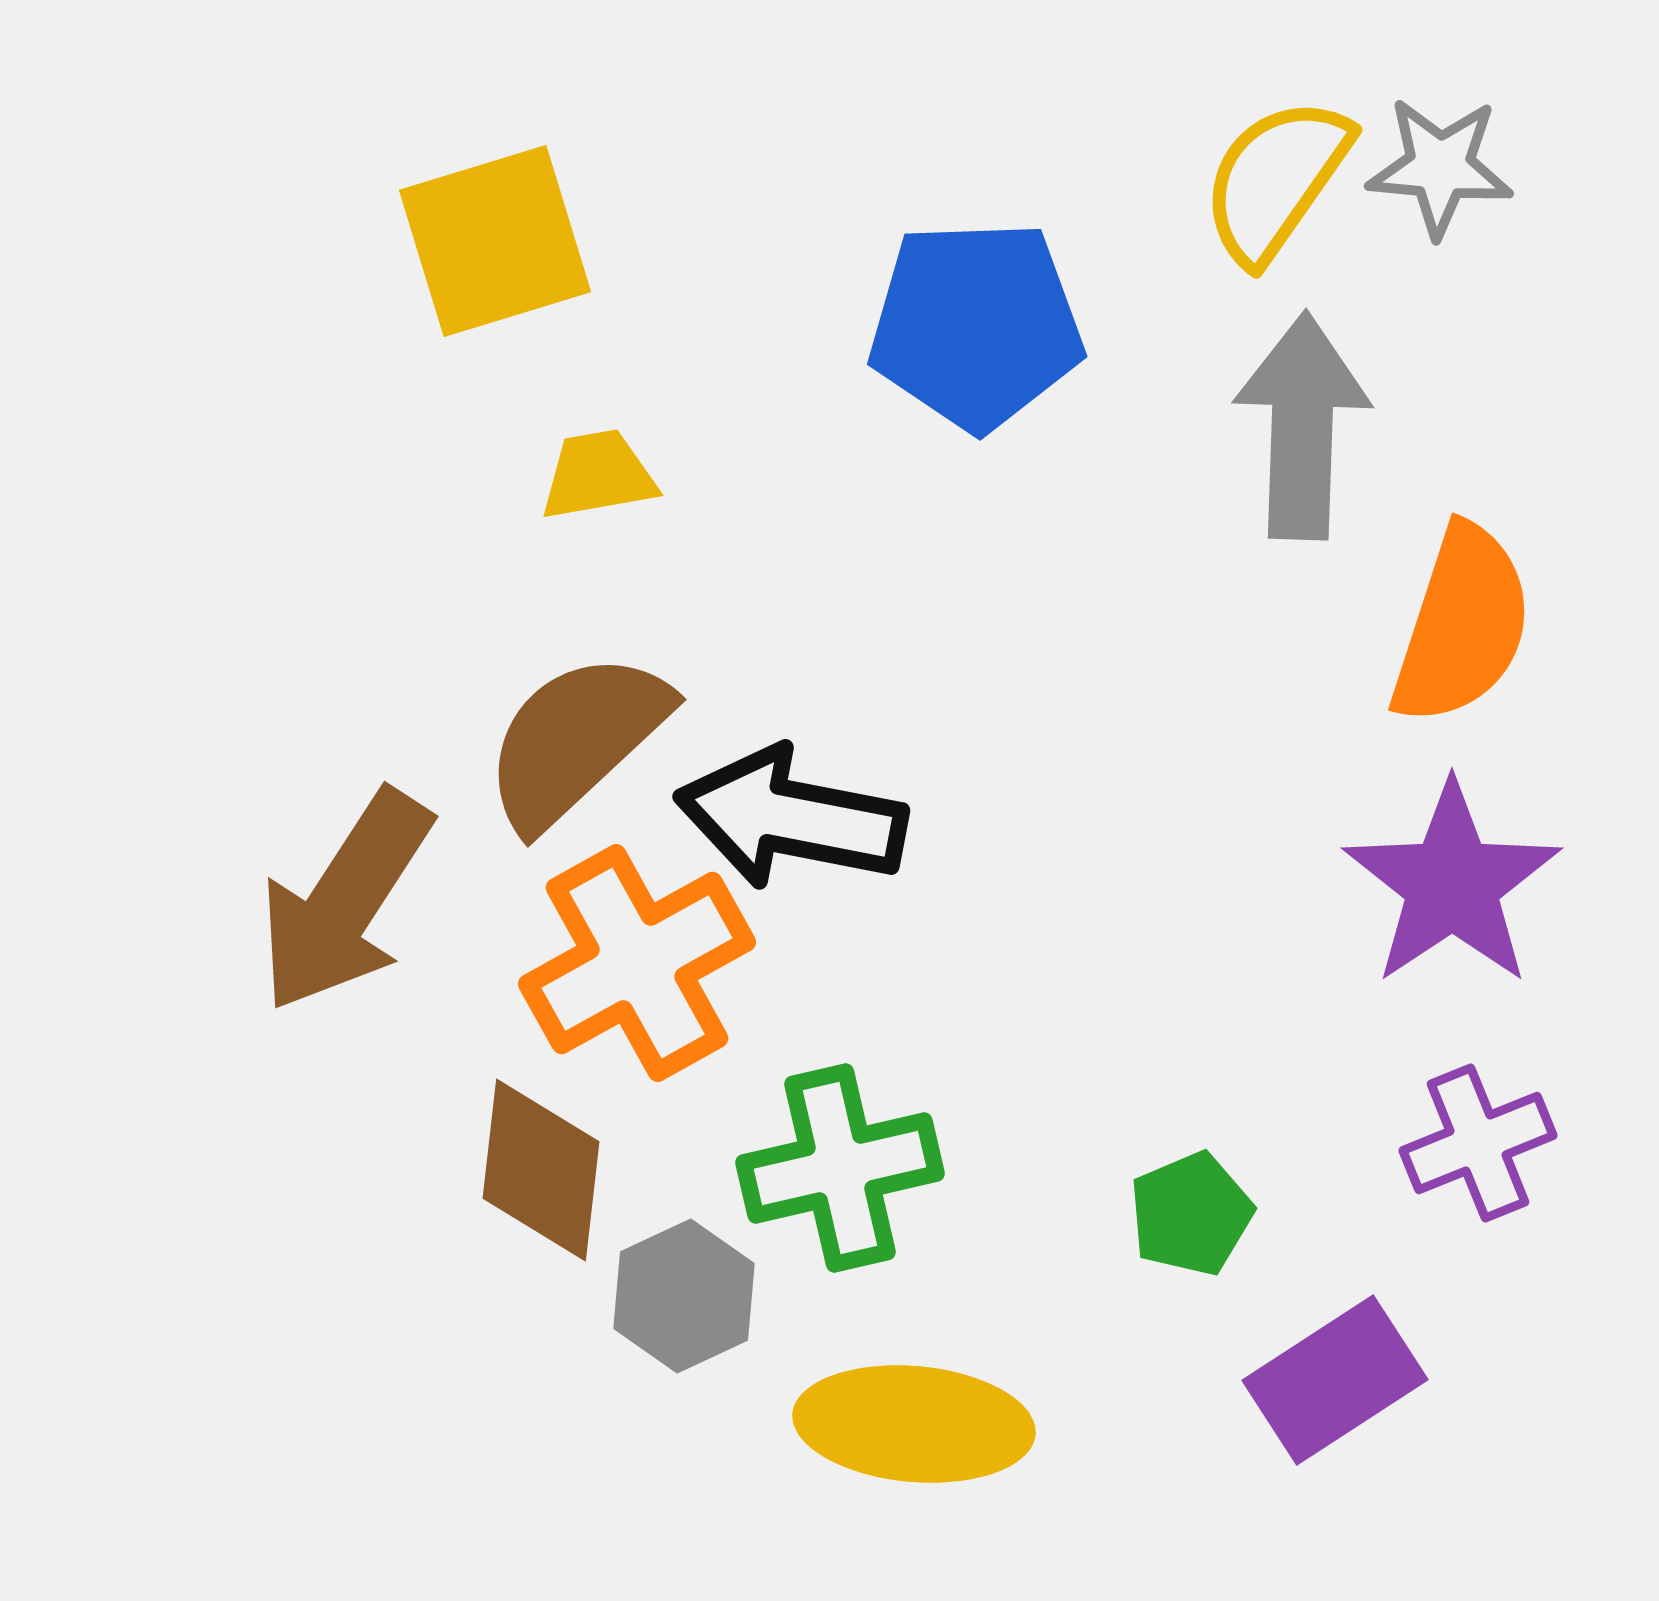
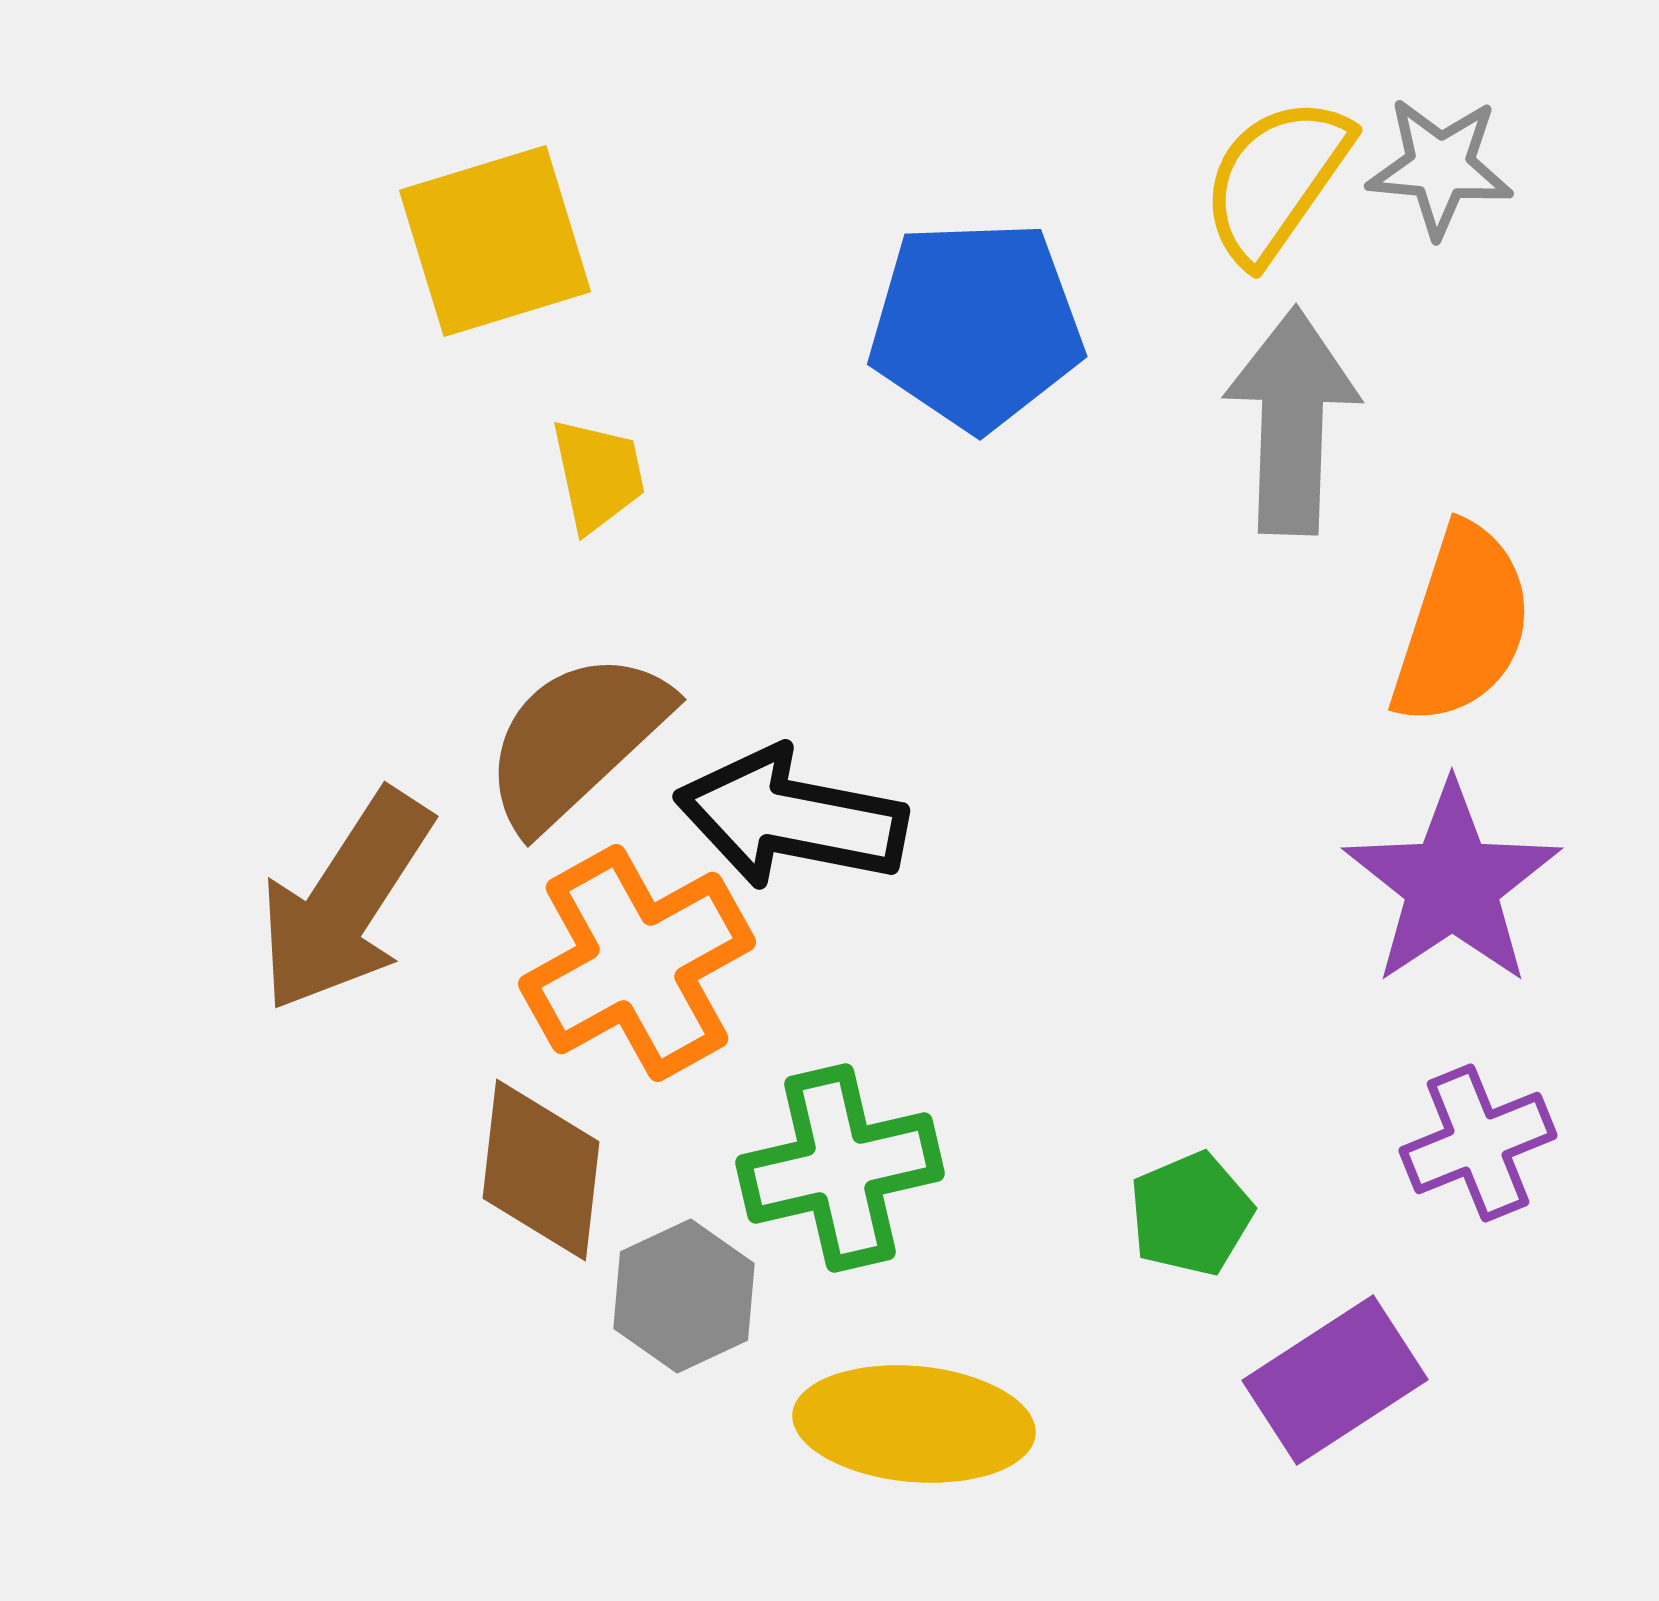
gray arrow: moved 10 px left, 5 px up
yellow trapezoid: rotated 88 degrees clockwise
